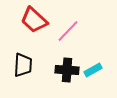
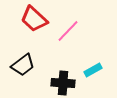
red trapezoid: moved 1 px up
black trapezoid: rotated 50 degrees clockwise
black cross: moved 4 px left, 13 px down
